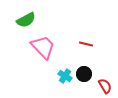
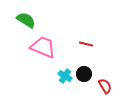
green semicircle: rotated 120 degrees counterclockwise
pink trapezoid: rotated 24 degrees counterclockwise
